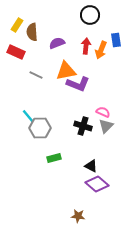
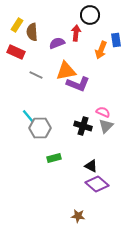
red arrow: moved 10 px left, 13 px up
